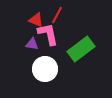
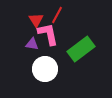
red triangle: rotated 35 degrees clockwise
